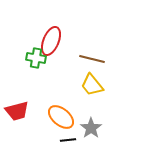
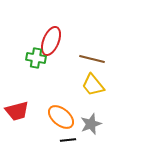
yellow trapezoid: moved 1 px right
gray star: moved 4 px up; rotated 15 degrees clockwise
